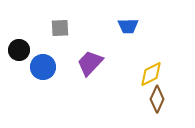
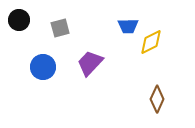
gray square: rotated 12 degrees counterclockwise
black circle: moved 30 px up
yellow diamond: moved 32 px up
